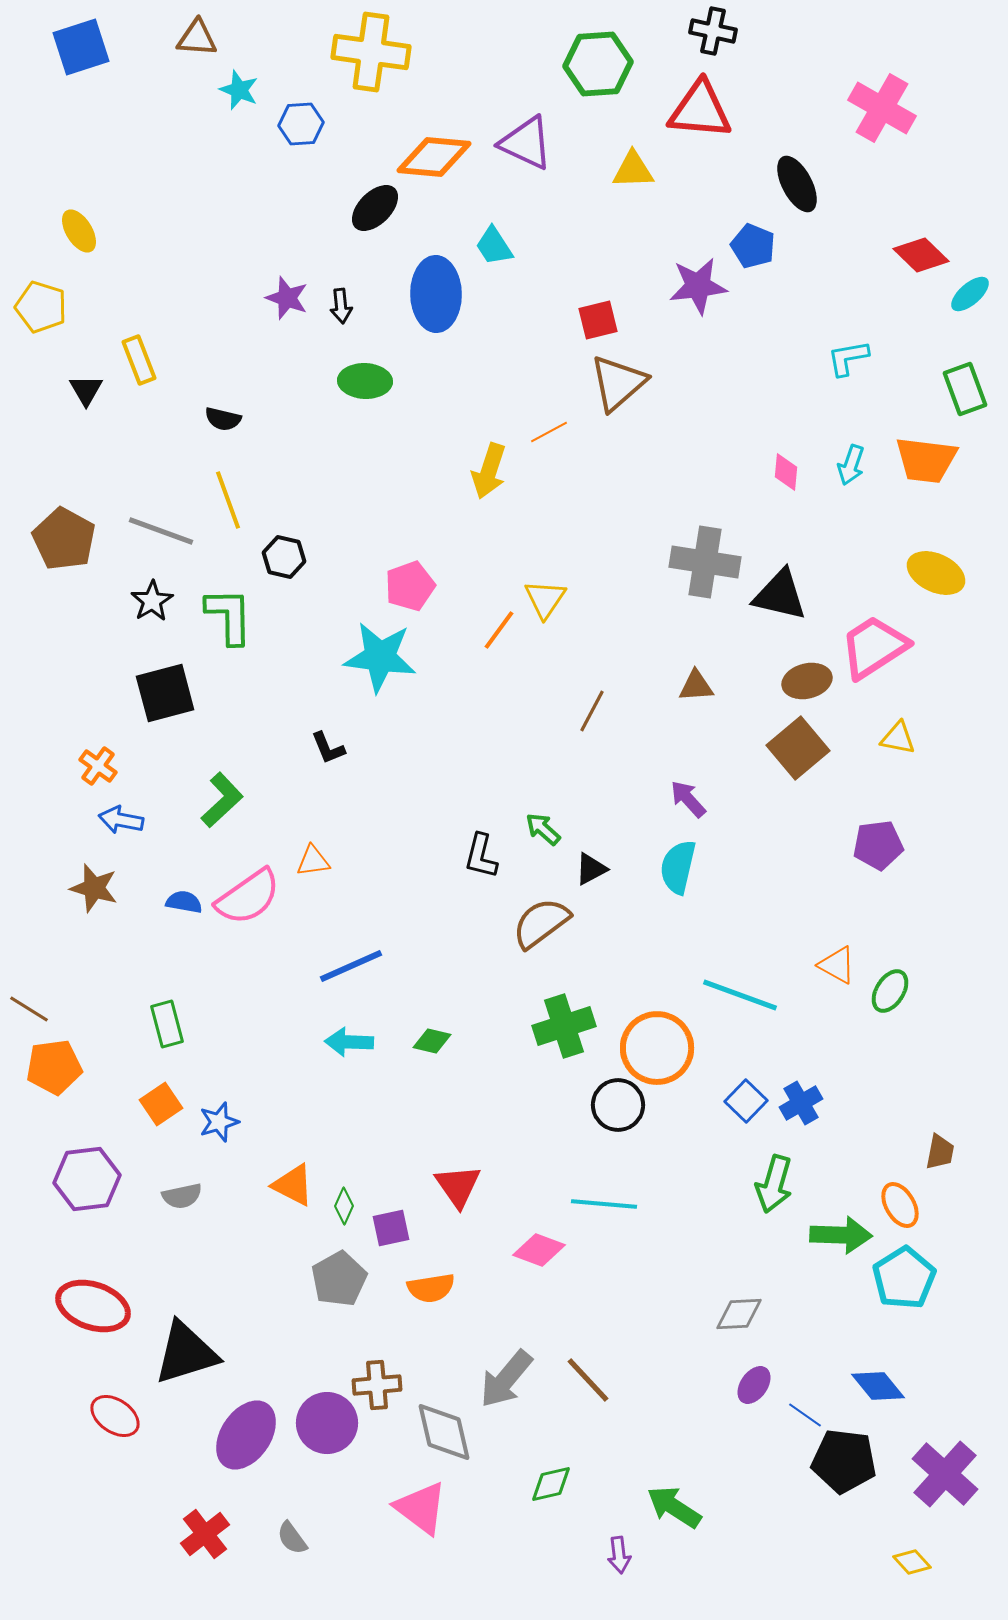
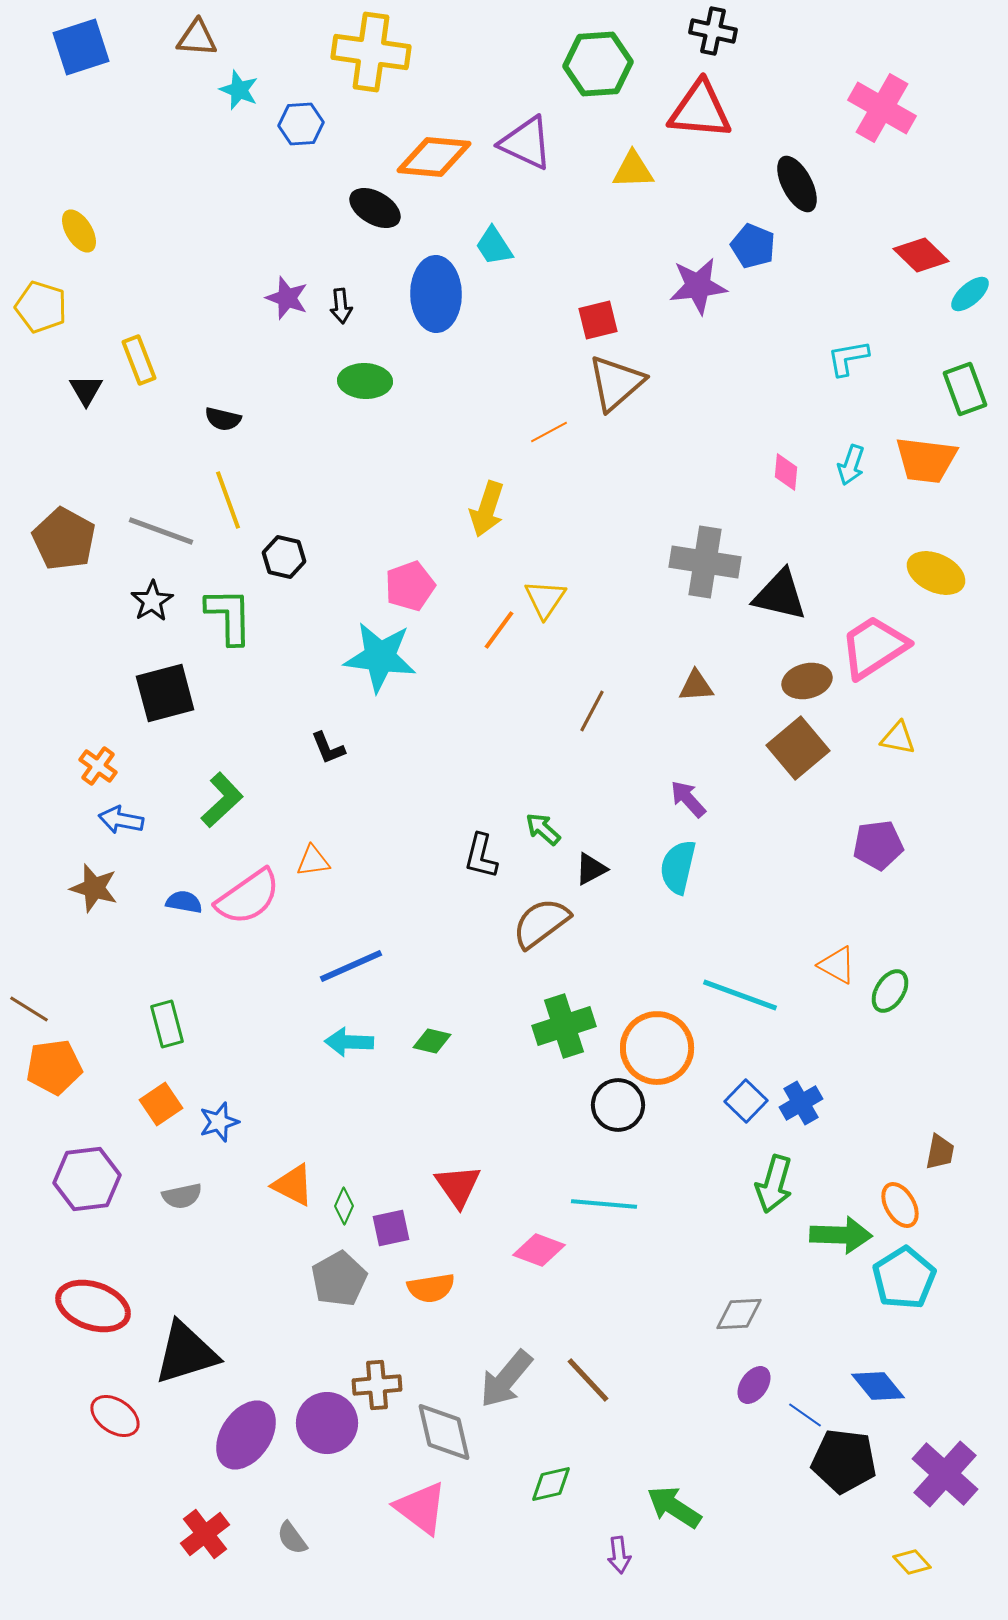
black ellipse at (375, 208): rotated 75 degrees clockwise
brown triangle at (618, 383): moved 2 px left
yellow arrow at (489, 471): moved 2 px left, 38 px down
